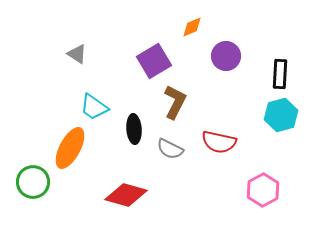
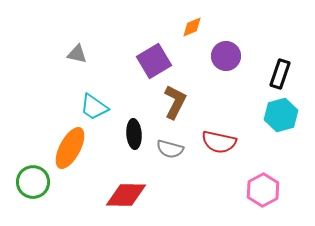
gray triangle: rotated 20 degrees counterclockwise
black rectangle: rotated 16 degrees clockwise
black ellipse: moved 5 px down
gray semicircle: rotated 12 degrees counterclockwise
red diamond: rotated 15 degrees counterclockwise
